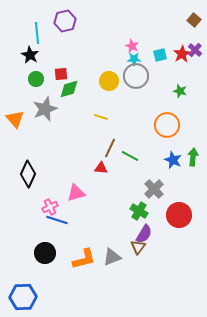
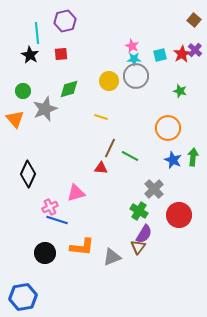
red square: moved 20 px up
green circle: moved 13 px left, 12 px down
orange circle: moved 1 px right, 3 px down
orange L-shape: moved 2 px left, 12 px up; rotated 20 degrees clockwise
blue hexagon: rotated 8 degrees counterclockwise
